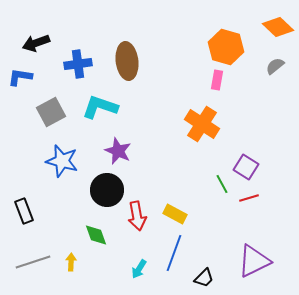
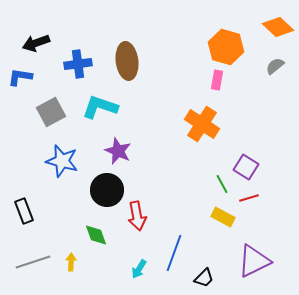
yellow rectangle: moved 48 px right, 3 px down
